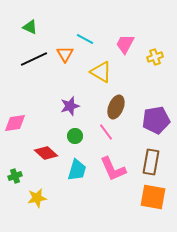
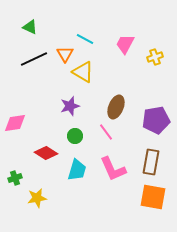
yellow triangle: moved 18 px left
red diamond: rotated 10 degrees counterclockwise
green cross: moved 2 px down
